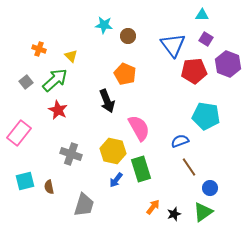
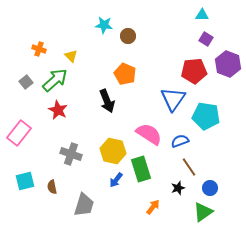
blue triangle: moved 54 px down; rotated 12 degrees clockwise
pink semicircle: moved 10 px right, 6 px down; rotated 28 degrees counterclockwise
brown semicircle: moved 3 px right
black star: moved 4 px right, 26 px up
